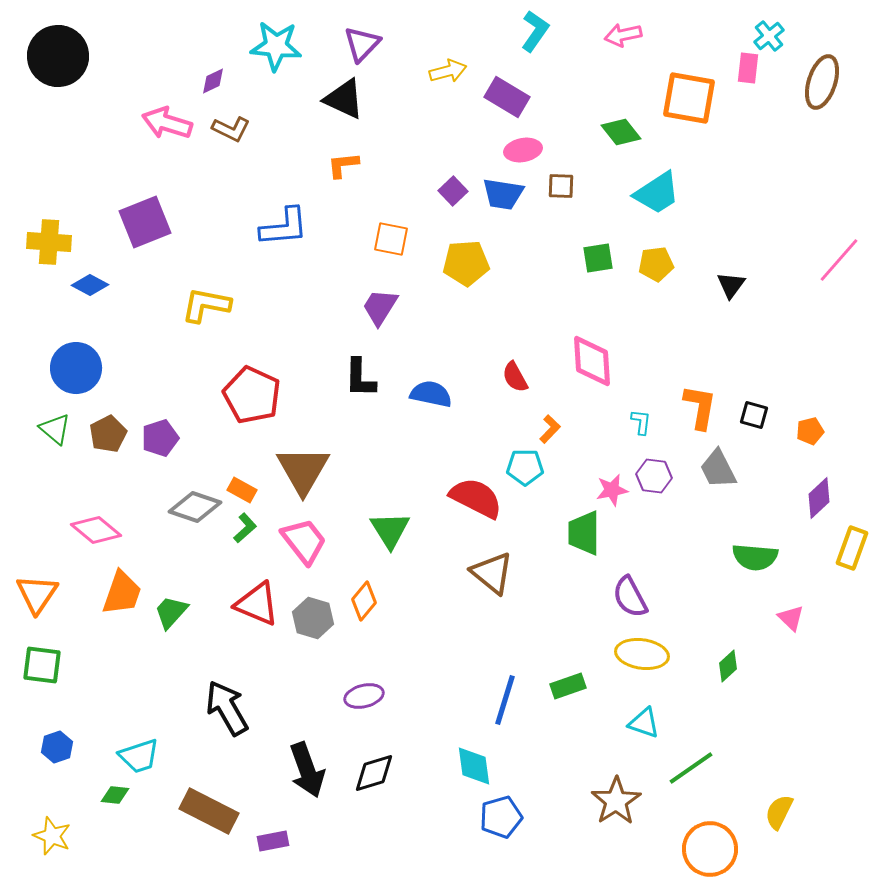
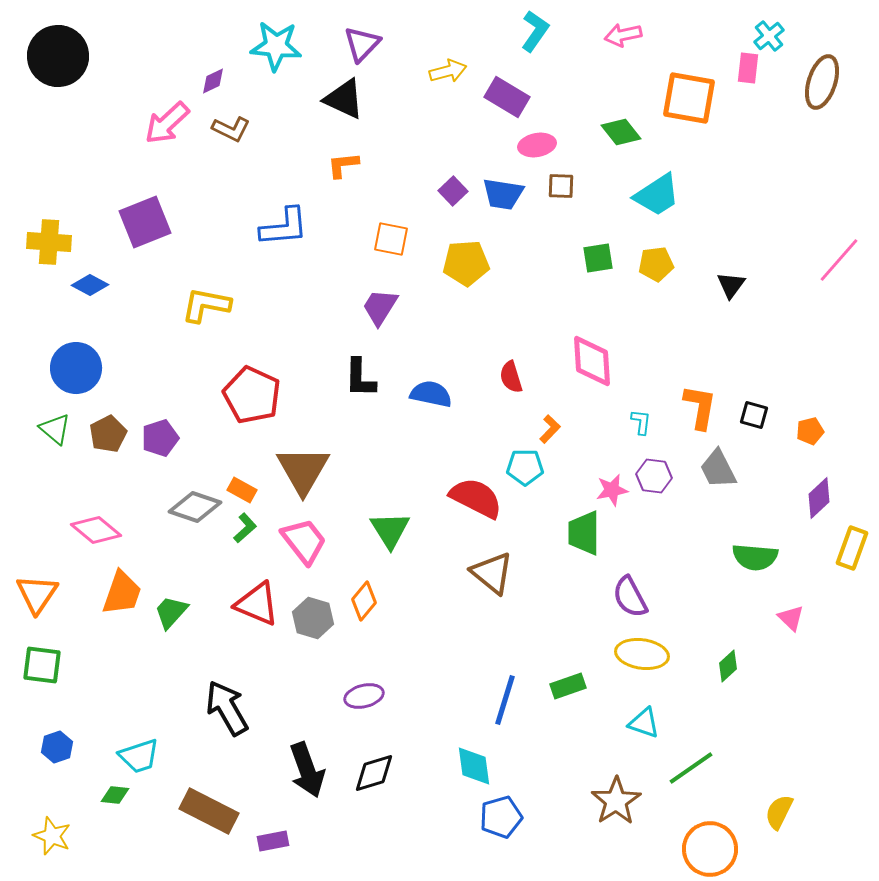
pink arrow at (167, 123): rotated 60 degrees counterclockwise
pink ellipse at (523, 150): moved 14 px right, 5 px up
cyan trapezoid at (657, 193): moved 2 px down
red semicircle at (515, 377): moved 4 px left; rotated 12 degrees clockwise
